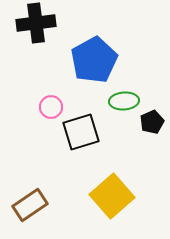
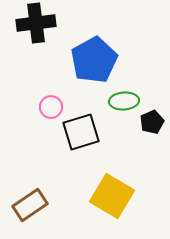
yellow square: rotated 18 degrees counterclockwise
